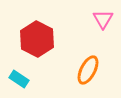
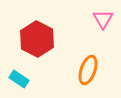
orange ellipse: rotated 8 degrees counterclockwise
